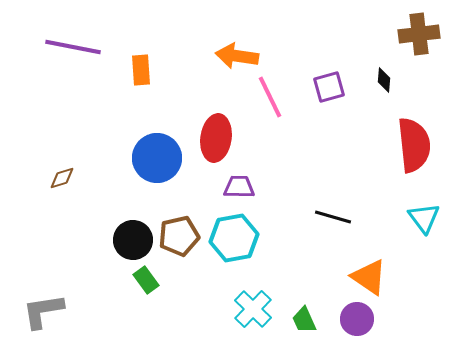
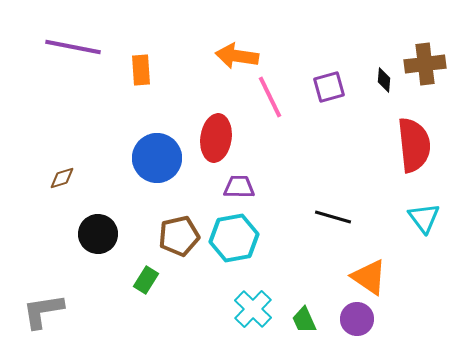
brown cross: moved 6 px right, 30 px down
black circle: moved 35 px left, 6 px up
green rectangle: rotated 68 degrees clockwise
